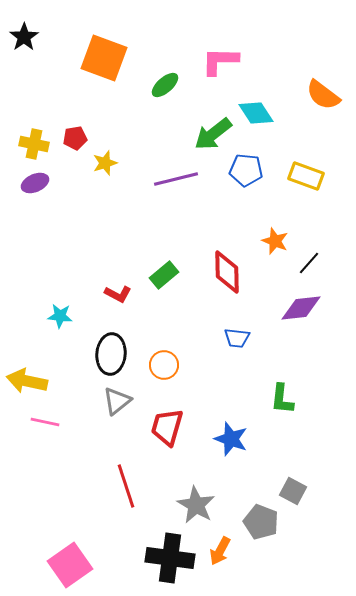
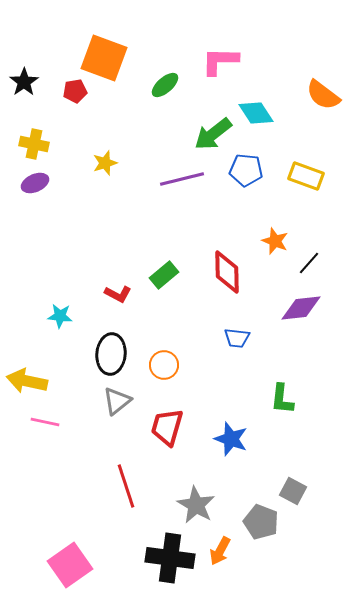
black star: moved 45 px down
red pentagon: moved 47 px up
purple line: moved 6 px right
